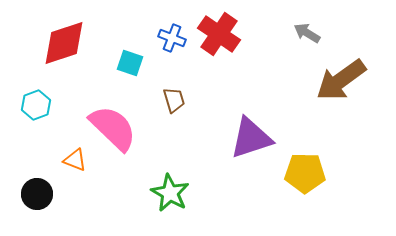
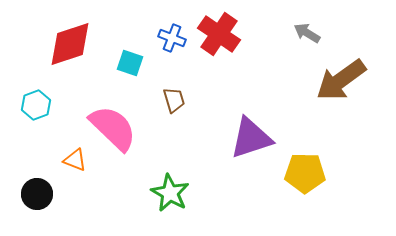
red diamond: moved 6 px right, 1 px down
